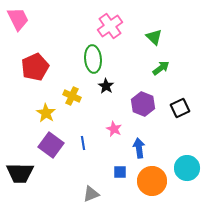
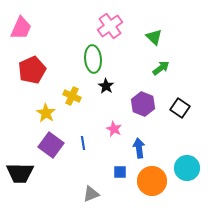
pink trapezoid: moved 3 px right, 9 px down; rotated 50 degrees clockwise
red pentagon: moved 3 px left, 3 px down
black square: rotated 30 degrees counterclockwise
